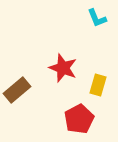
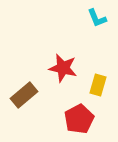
red star: rotated 8 degrees counterclockwise
brown rectangle: moved 7 px right, 5 px down
